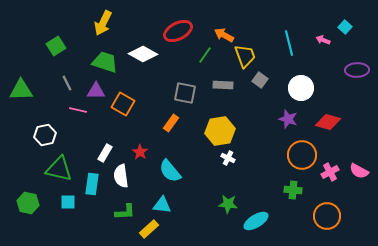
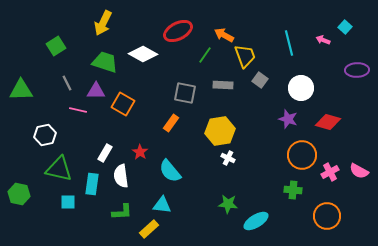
green hexagon at (28, 203): moved 9 px left, 9 px up
green L-shape at (125, 212): moved 3 px left
